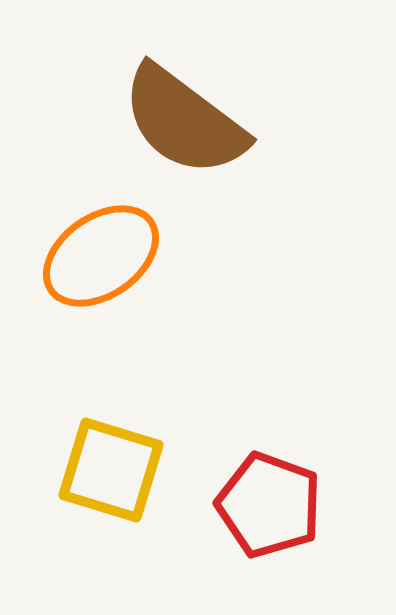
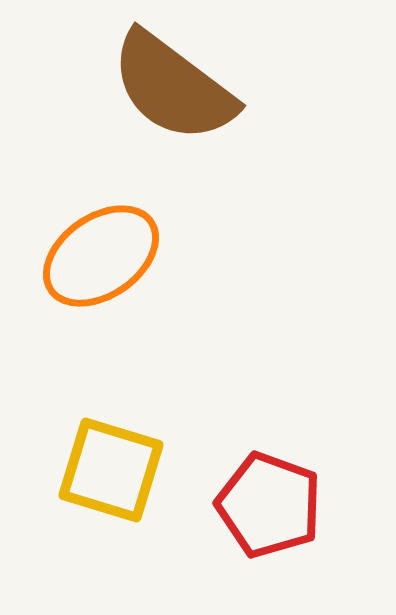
brown semicircle: moved 11 px left, 34 px up
